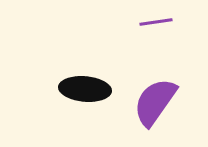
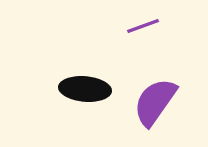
purple line: moved 13 px left, 4 px down; rotated 12 degrees counterclockwise
